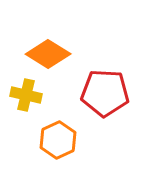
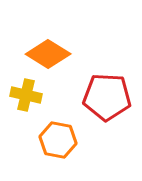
red pentagon: moved 2 px right, 4 px down
orange hexagon: rotated 24 degrees counterclockwise
